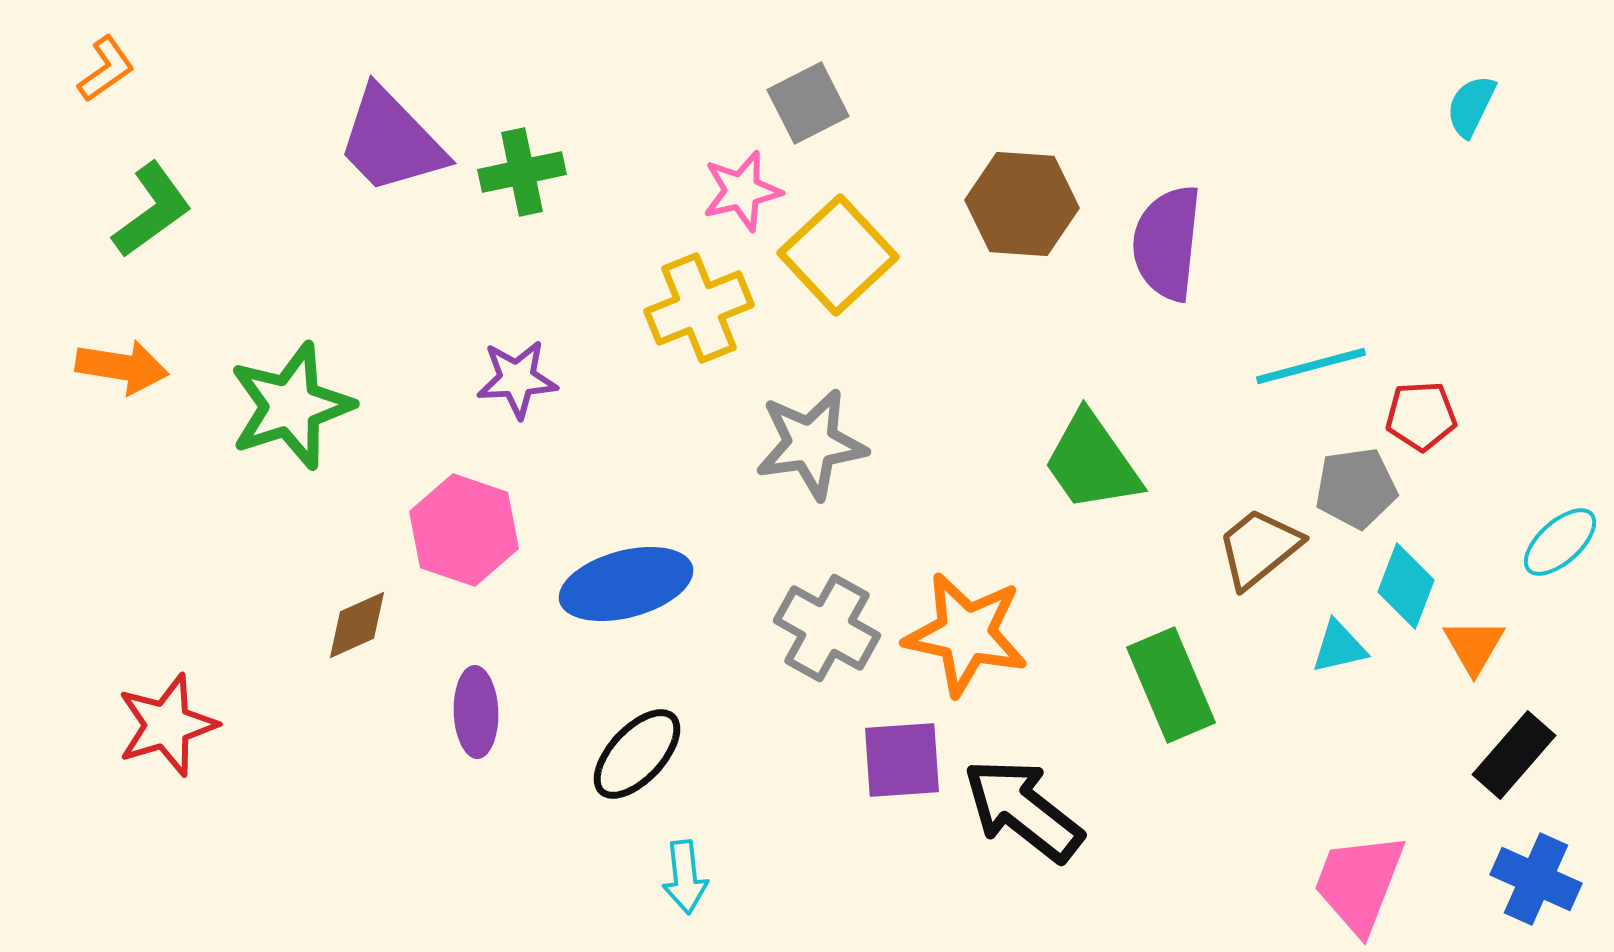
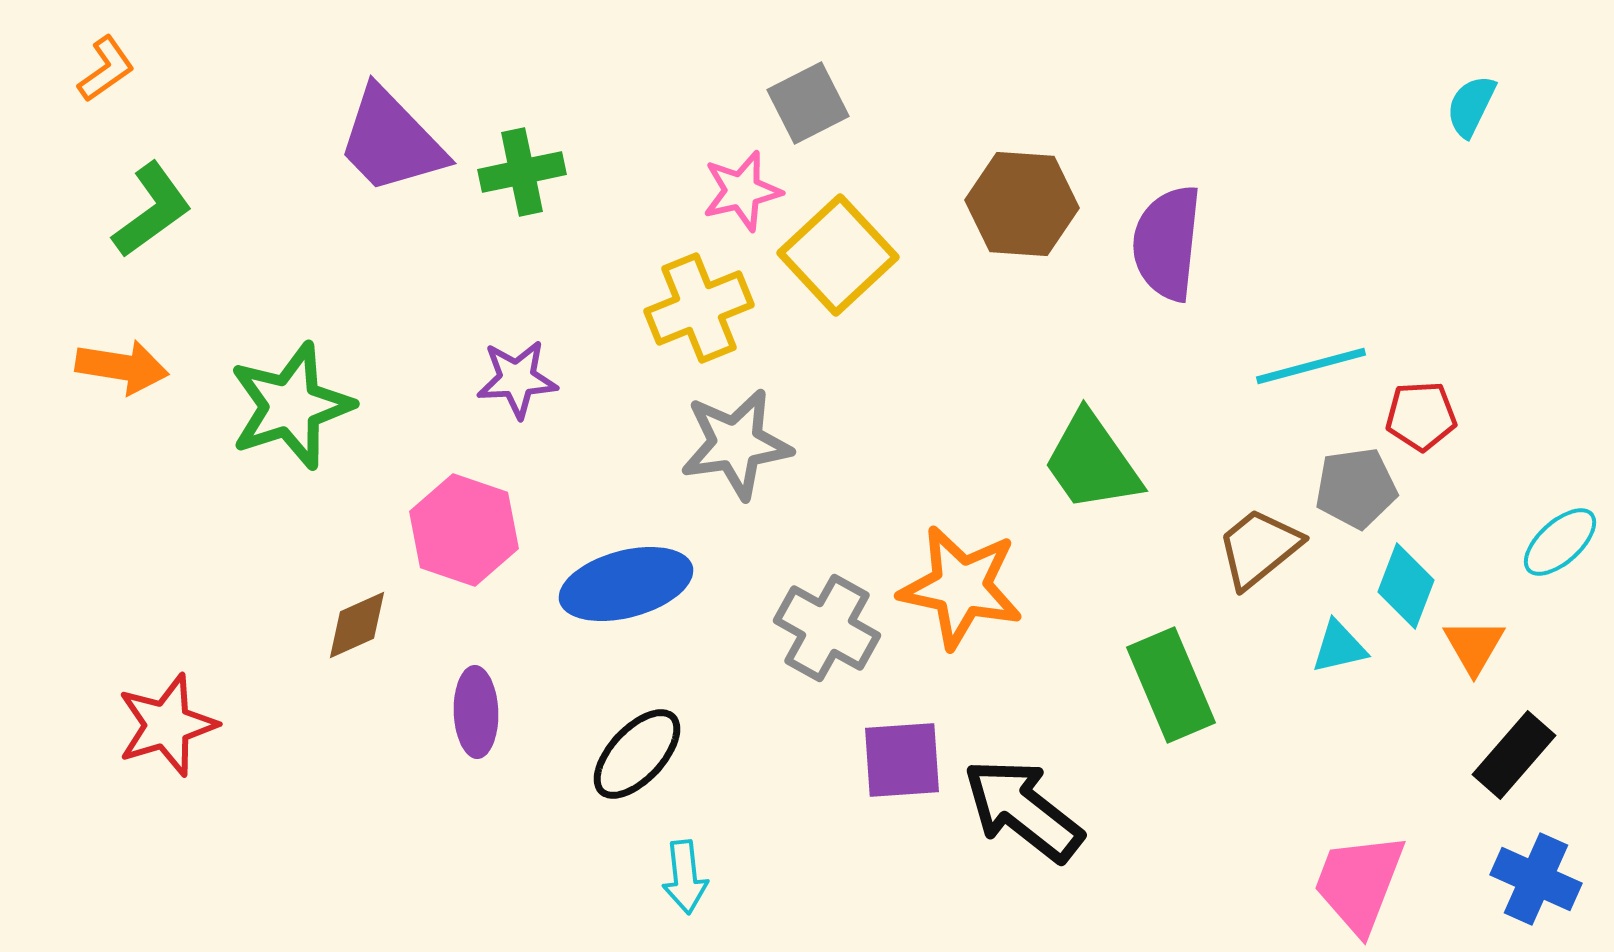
gray star: moved 75 px left
orange star: moved 5 px left, 47 px up
